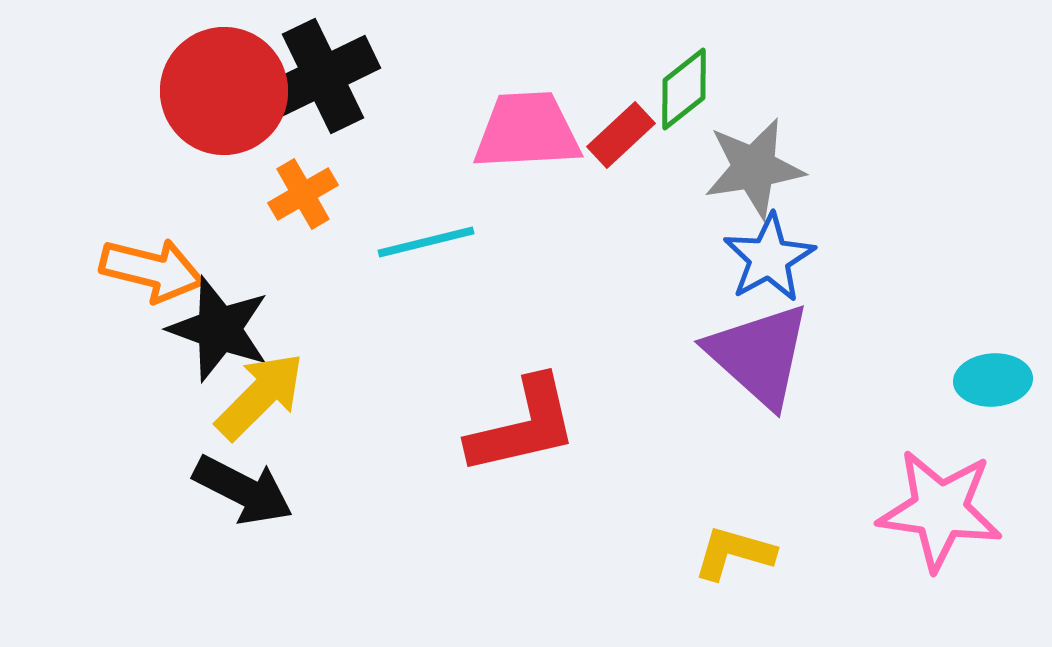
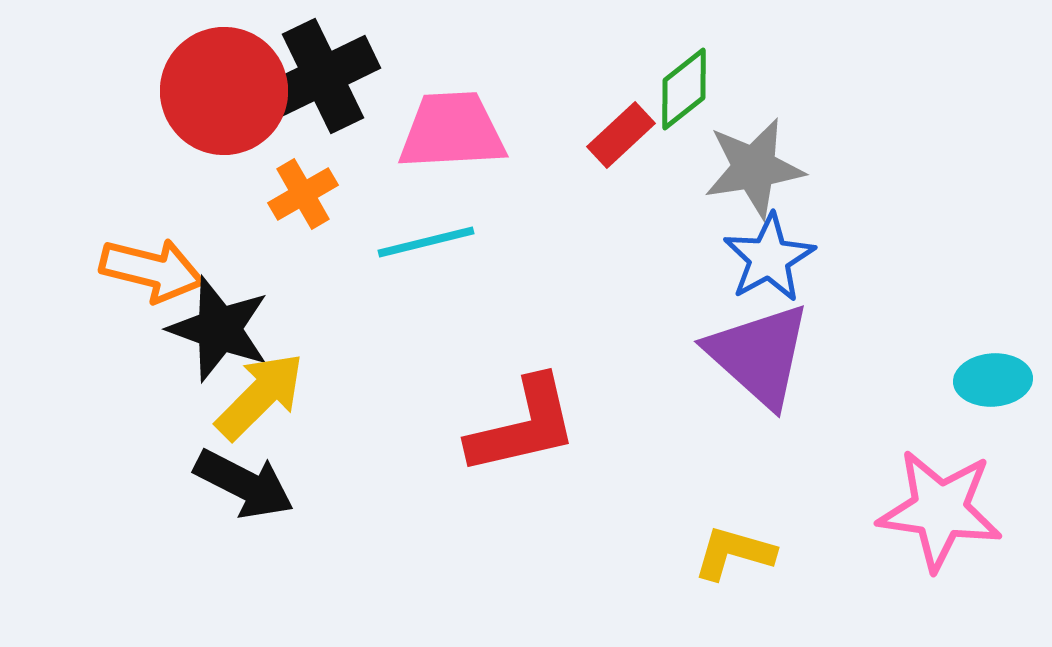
pink trapezoid: moved 75 px left
black arrow: moved 1 px right, 6 px up
